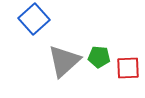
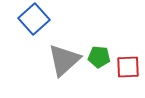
gray triangle: moved 1 px up
red square: moved 1 px up
